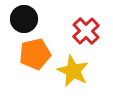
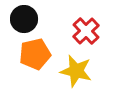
yellow star: moved 3 px right; rotated 12 degrees counterclockwise
